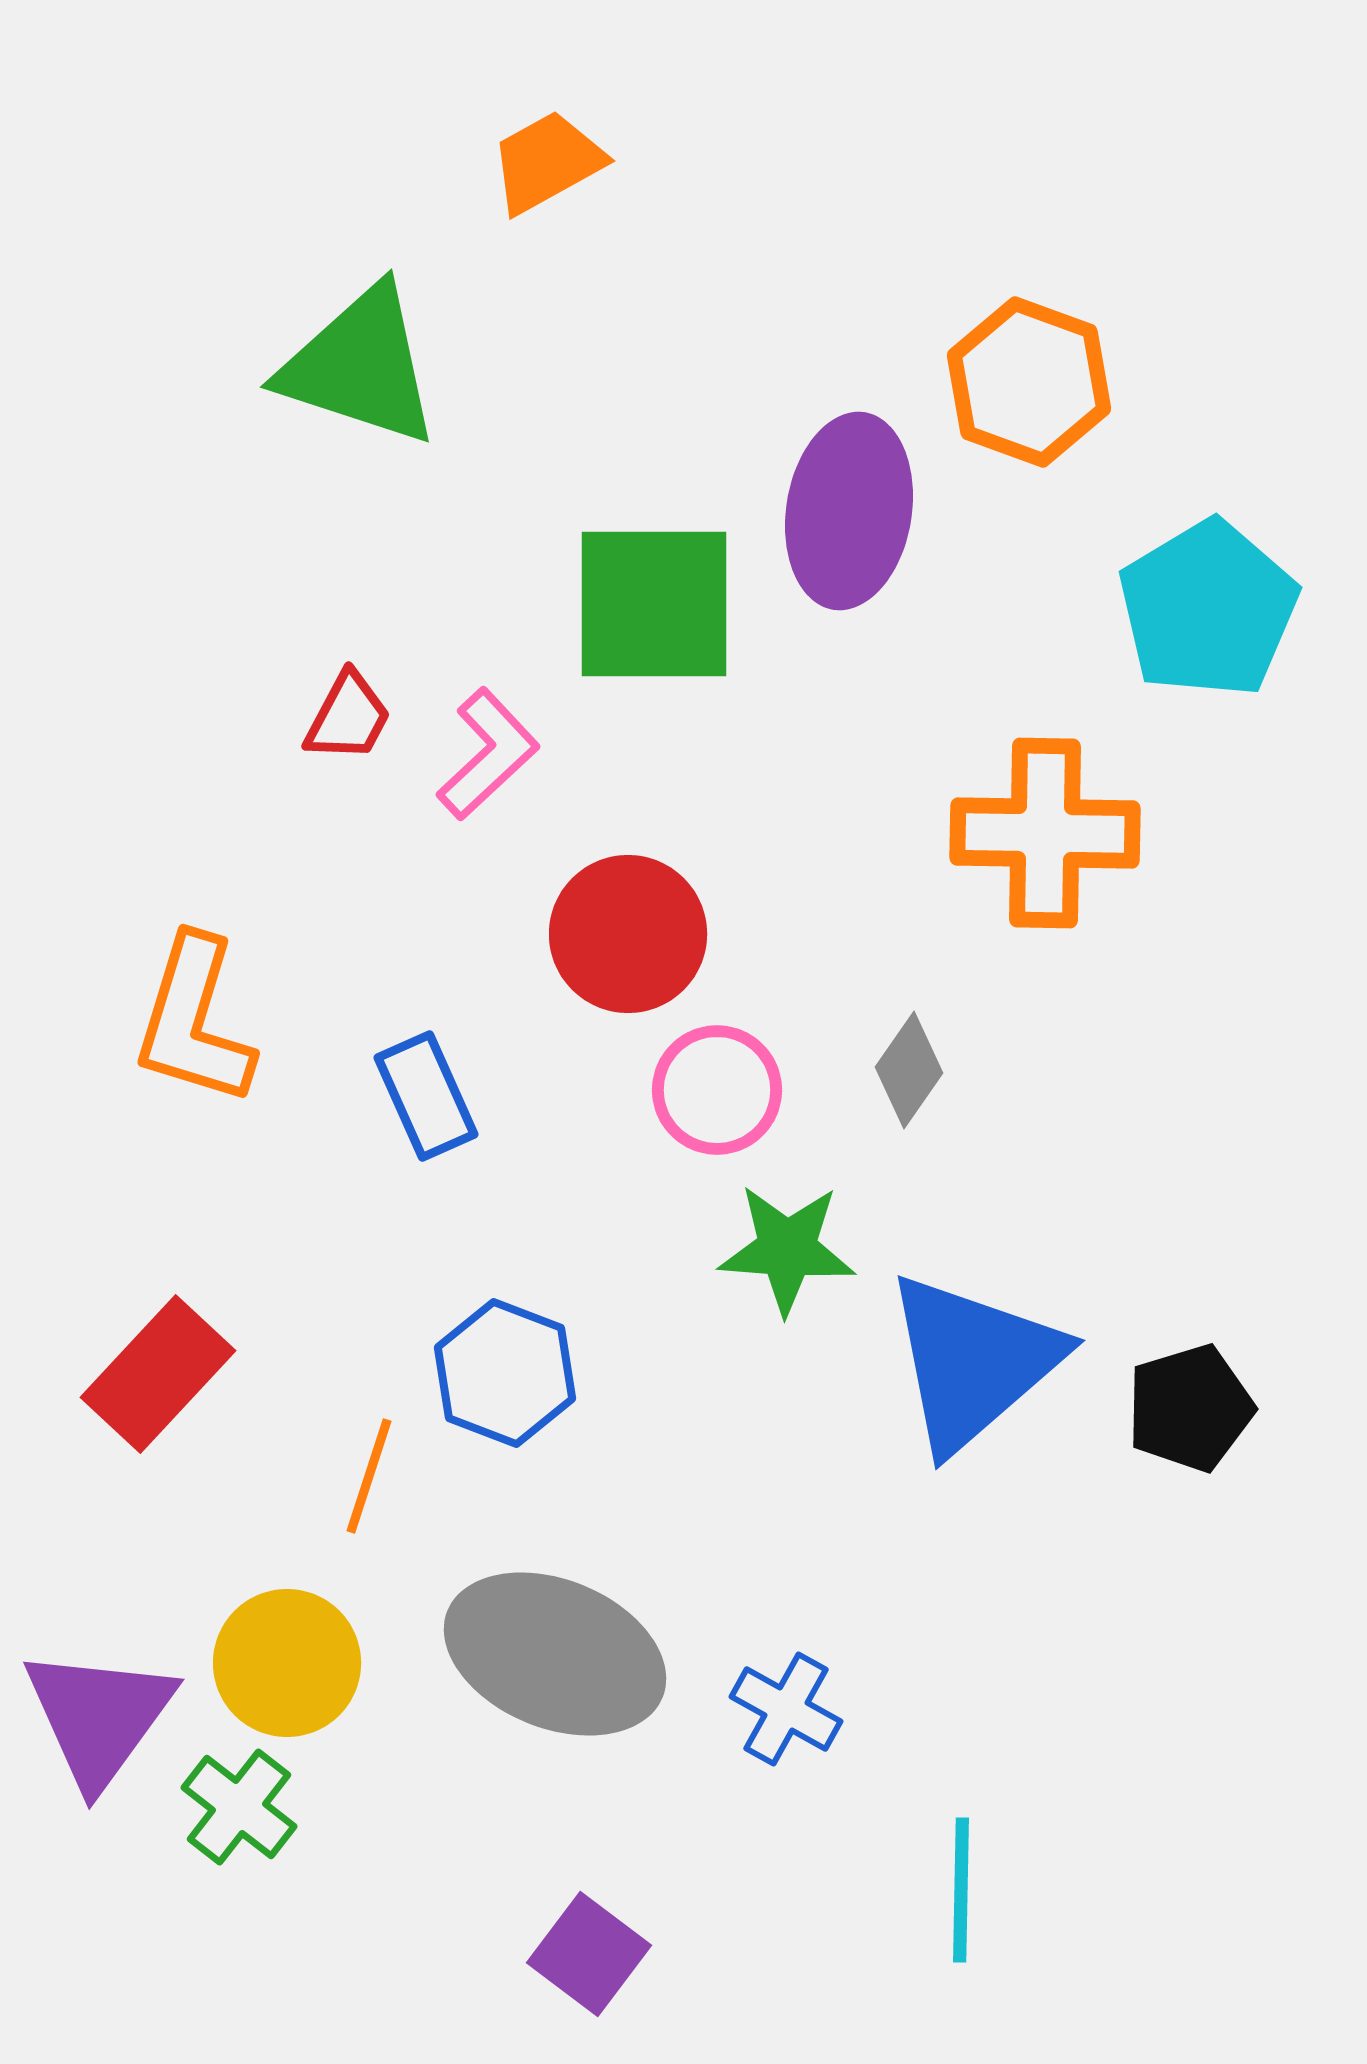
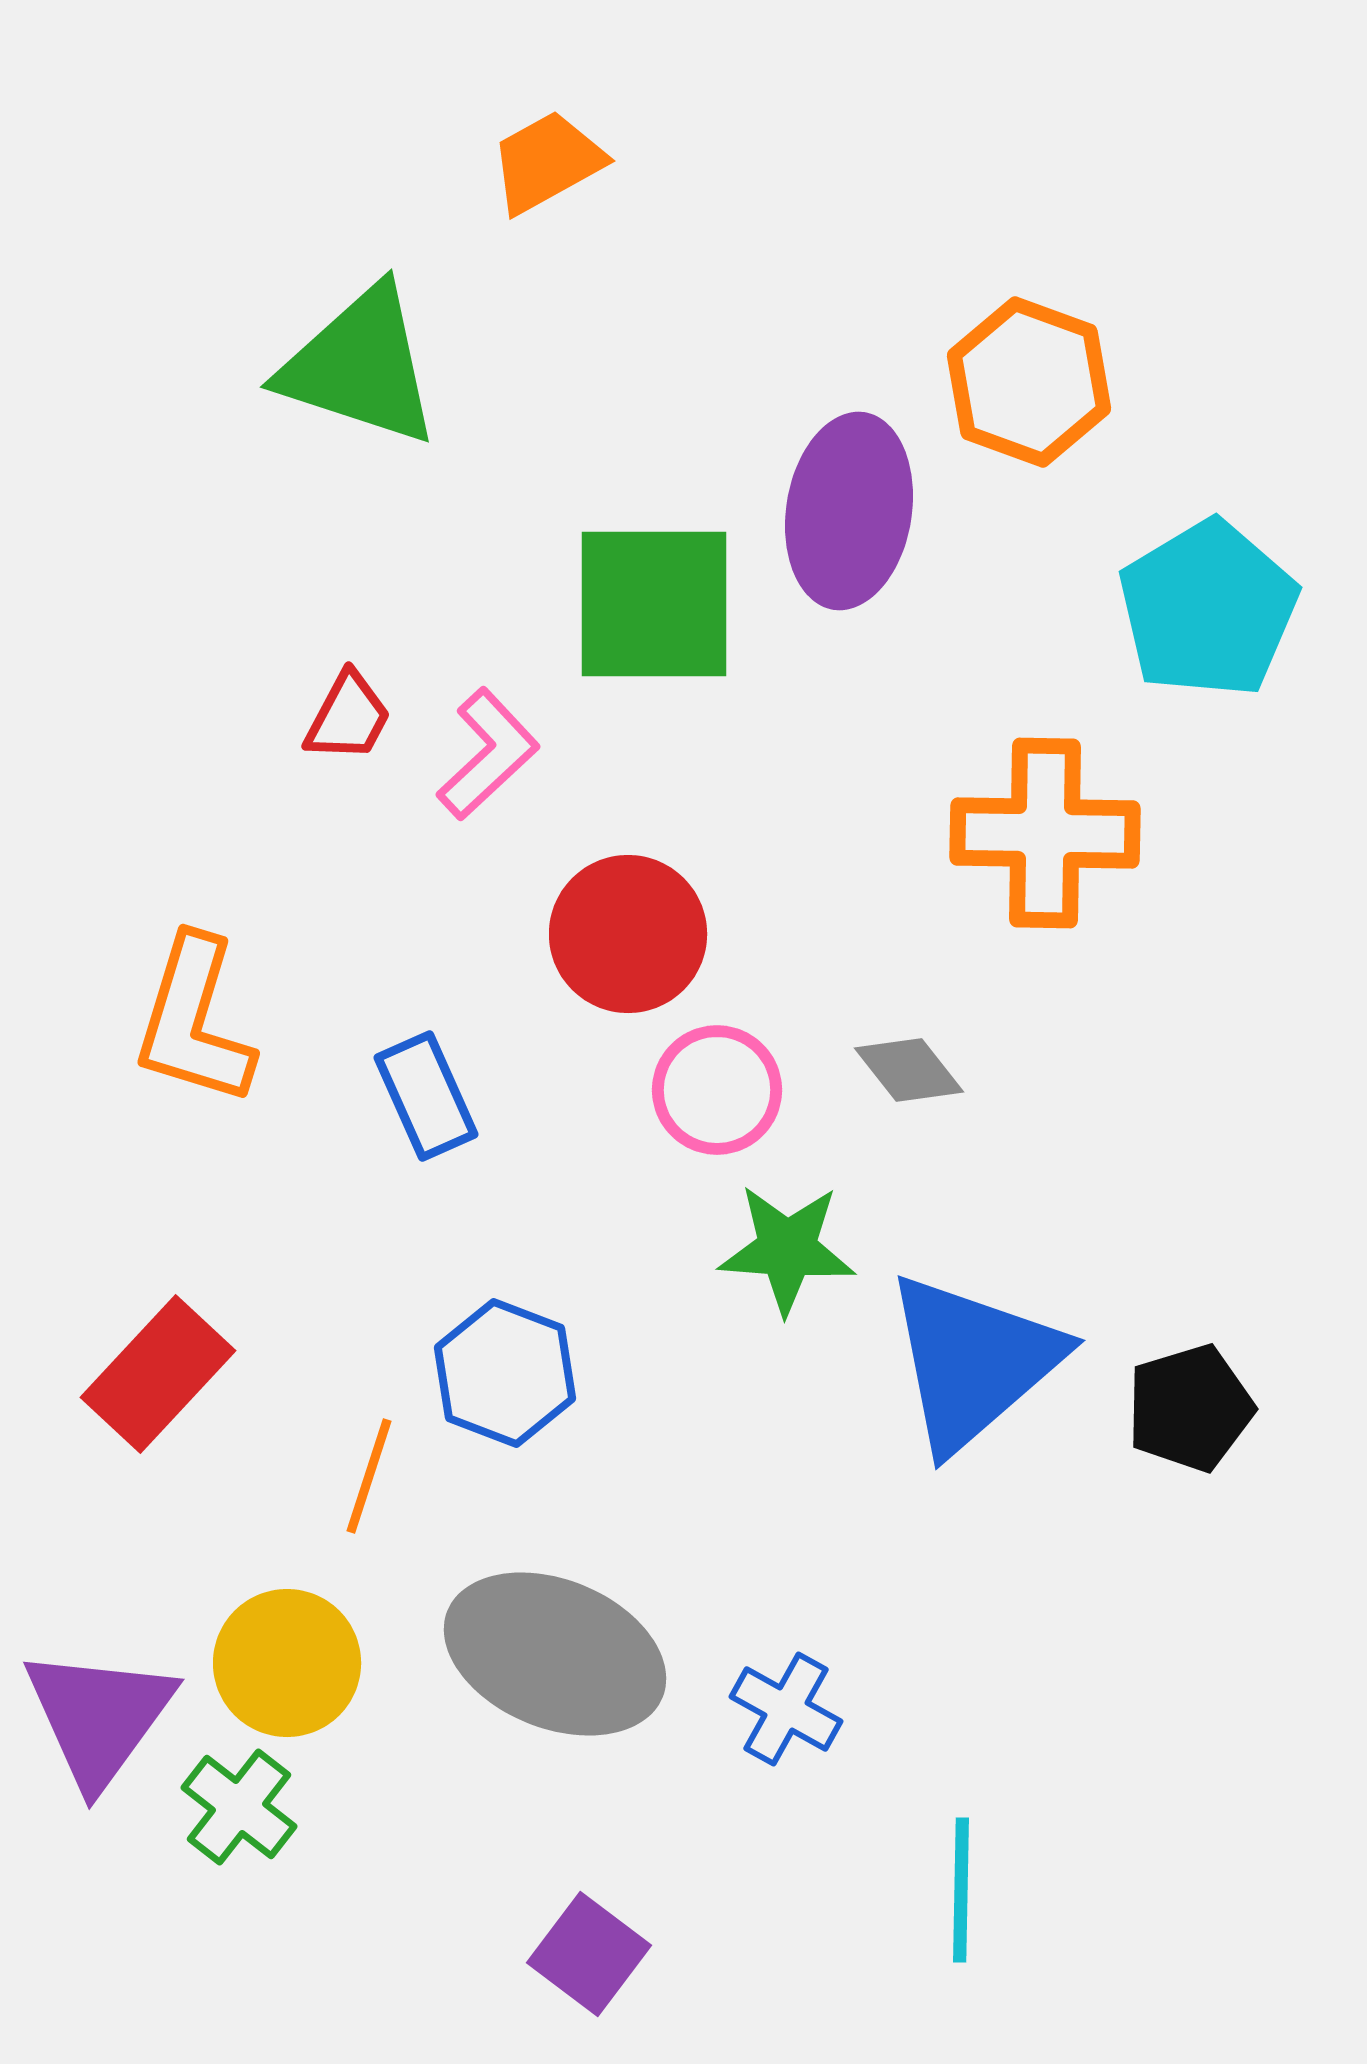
gray diamond: rotated 73 degrees counterclockwise
